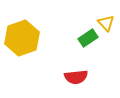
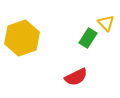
green rectangle: rotated 24 degrees counterclockwise
red semicircle: rotated 20 degrees counterclockwise
